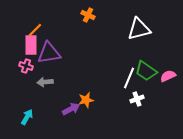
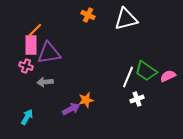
white triangle: moved 13 px left, 10 px up
white line: moved 1 px left, 1 px up
